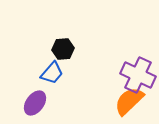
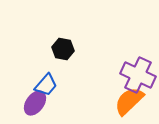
black hexagon: rotated 15 degrees clockwise
blue trapezoid: moved 6 px left, 12 px down
